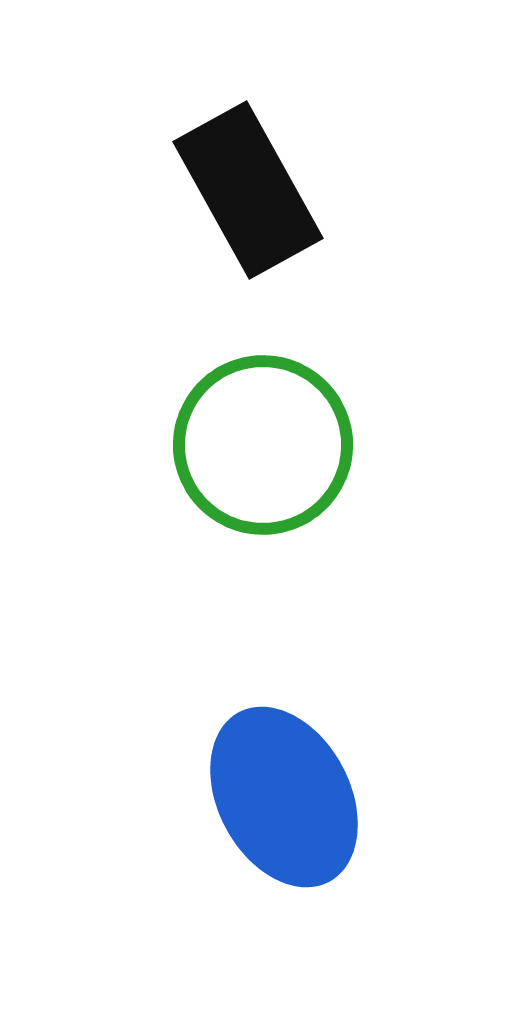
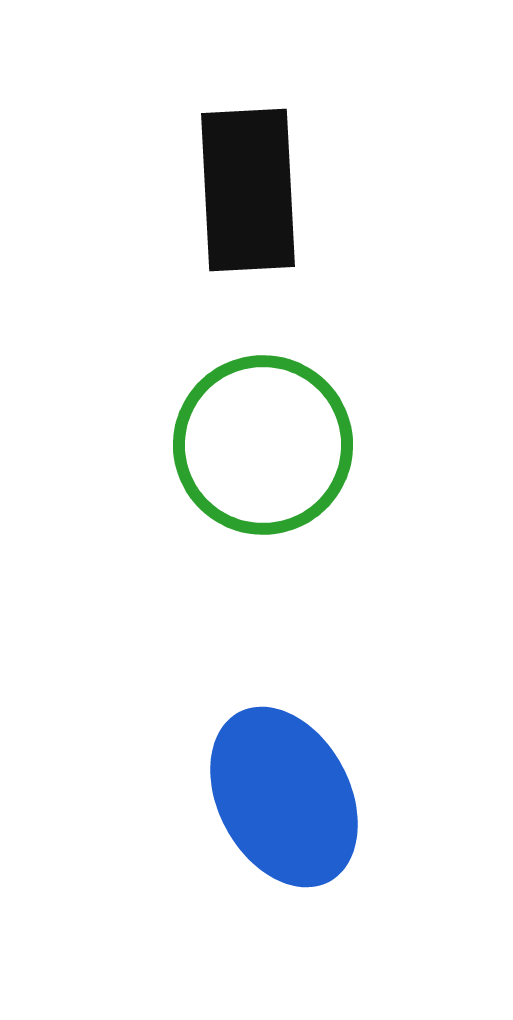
black rectangle: rotated 26 degrees clockwise
